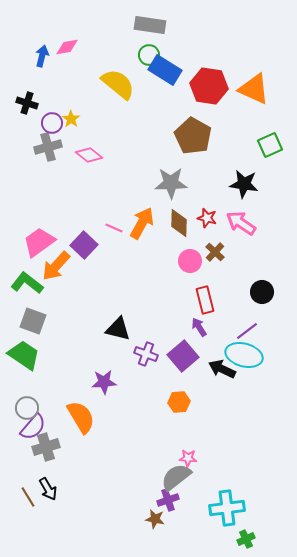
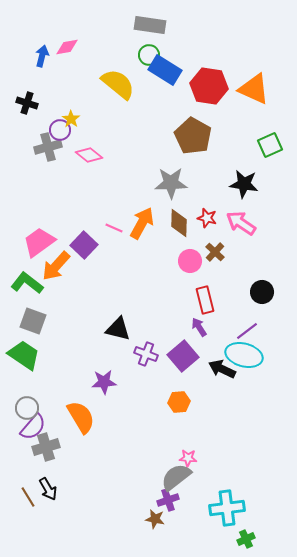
purple circle at (52, 123): moved 8 px right, 7 px down
